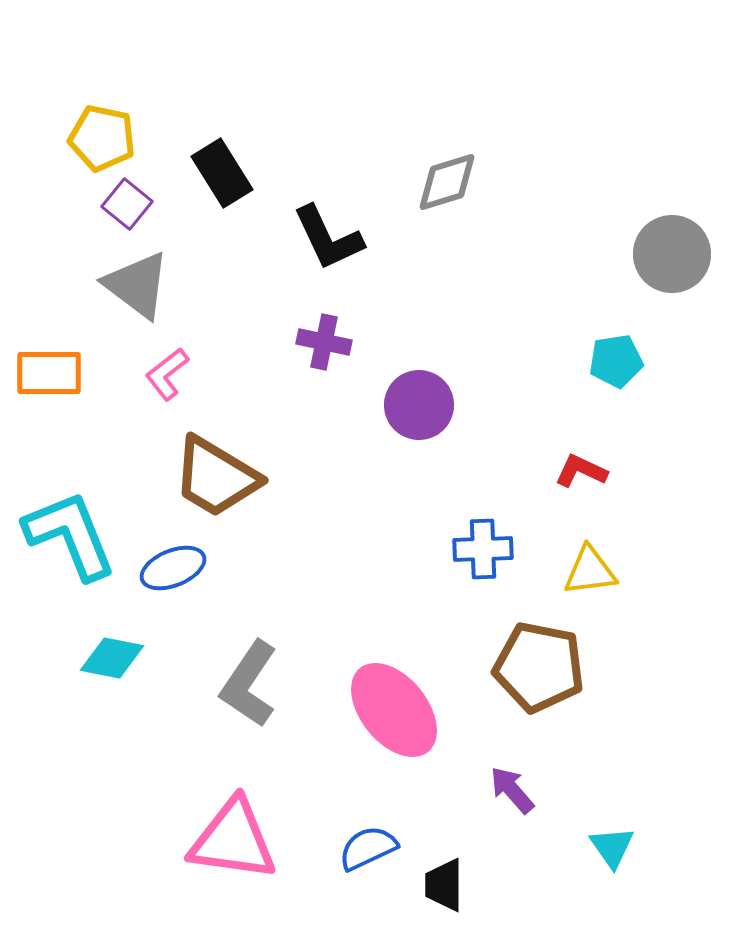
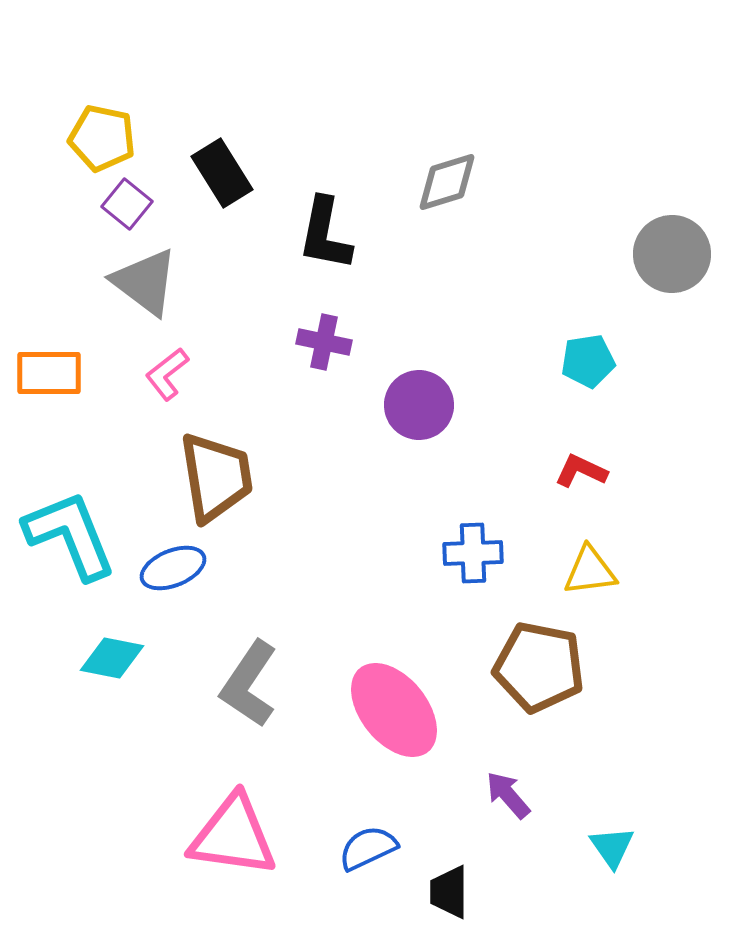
black L-shape: moved 3 px left, 4 px up; rotated 36 degrees clockwise
gray triangle: moved 8 px right, 3 px up
cyan pentagon: moved 28 px left
brown trapezoid: rotated 130 degrees counterclockwise
blue cross: moved 10 px left, 4 px down
purple arrow: moved 4 px left, 5 px down
pink triangle: moved 4 px up
black trapezoid: moved 5 px right, 7 px down
